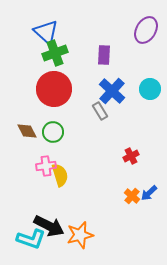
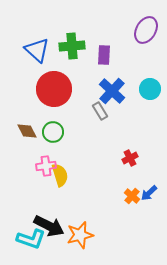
blue triangle: moved 9 px left, 18 px down
green cross: moved 17 px right, 7 px up; rotated 15 degrees clockwise
red cross: moved 1 px left, 2 px down
